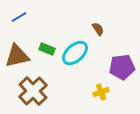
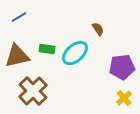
green rectangle: rotated 14 degrees counterclockwise
yellow cross: moved 23 px right, 6 px down; rotated 21 degrees counterclockwise
